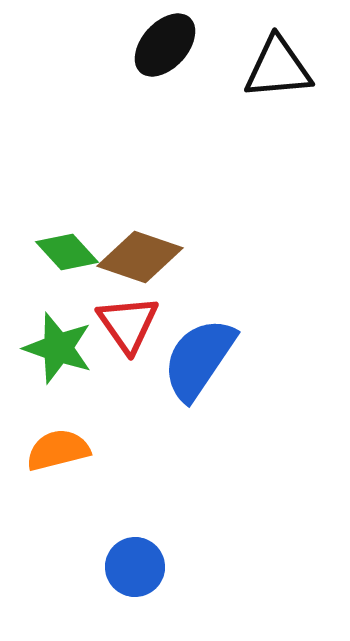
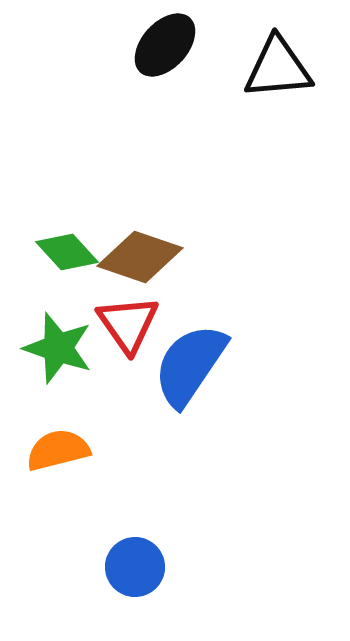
blue semicircle: moved 9 px left, 6 px down
